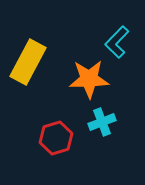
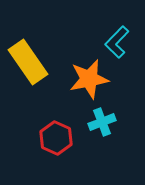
yellow rectangle: rotated 63 degrees counterclockwise
orange star: rotated 9 degrees counterclockwise
red hexagon: rotated 20 degrees counterclockwise
